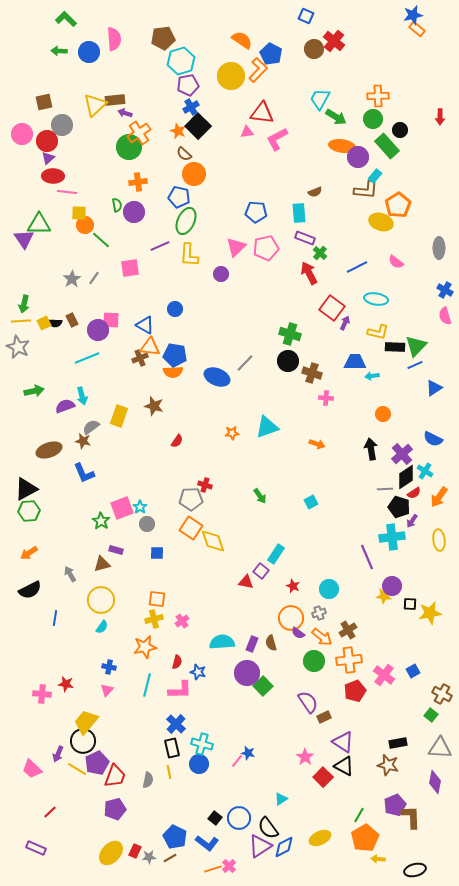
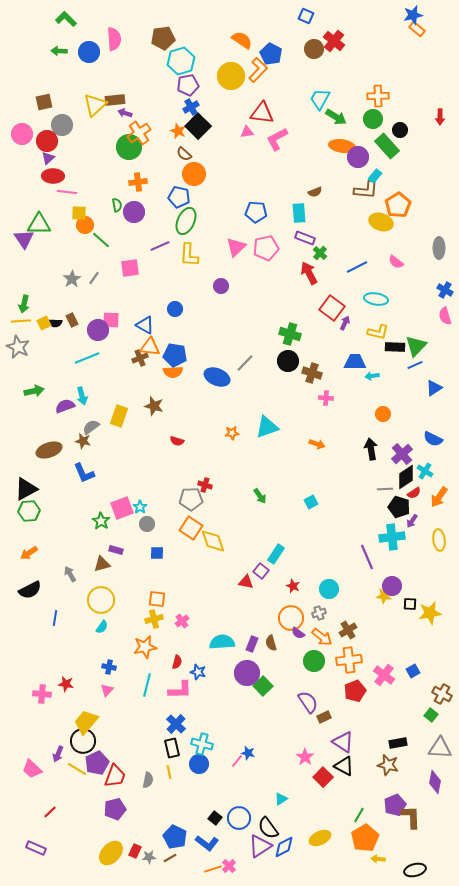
purple circle at (221, 274): moved 12 px down
red semicircle at (177, 441): rotated 72 degrees clockwise
